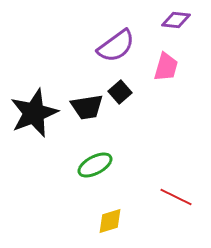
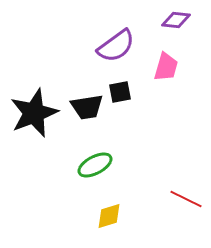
black square: rotated 30 degrees clockwise
red line: moved 10 px right, 2 px down
yellow diamond: moved 1 px left, 5 px up
